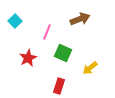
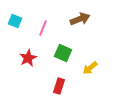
cyan square: rotated 24 degrees counterclockwise
pink line: moved 4 px left, 4 px up
